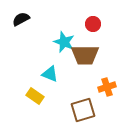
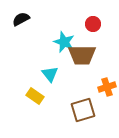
brown trapezoid: moved 3 px left
cyan triangle: rotated 30 degrees clockwise
